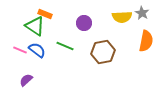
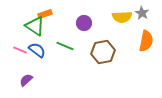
orange rectangle: rotated 40 degrees counterclockwise
